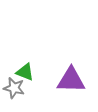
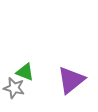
purple triangle: rotated 40 degrees counterclockwise
